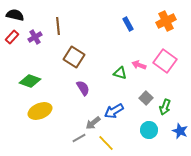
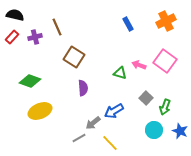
brown line: moved 1 px left, 1 px down; rotated 18 degrees counterclockwise
purple cross: rotated 16 degrees clockwise
purple semicircle: rotated 28 degrees clockwise
cyan circle: moved 5 px right
yellow line: moved 4 px right
